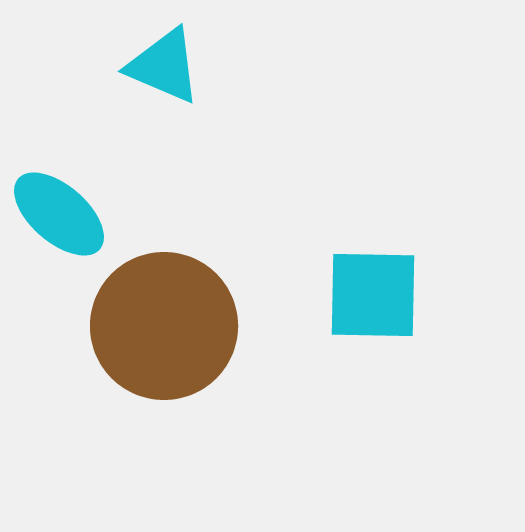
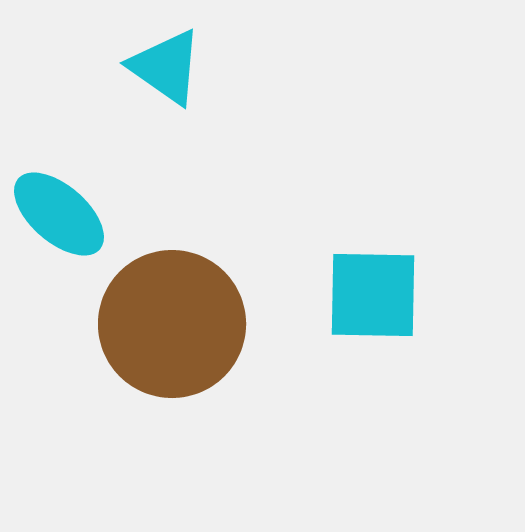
cyan triangle: moved 2 px right, 1 px down; rotated 12 degrees clockwise
brown circle: moved 8 px right, 2 px up
